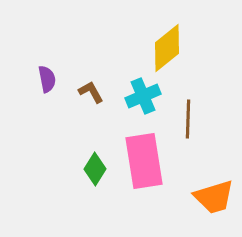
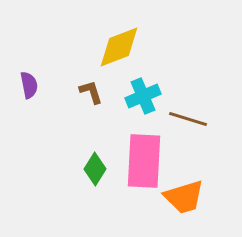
yellow diamond: moved 48 px left, 1 px up; rotated 18 degrees clockwise
purple semicircle: moved 18 px left, 6 px down
brown L-shape: rotated 12 degrees clockwise
brown line: rotated 75 degrees counterclockwise
pink rectangle: rotated 12 degrees clockwise
orange trapezoid: moved 30 px left
